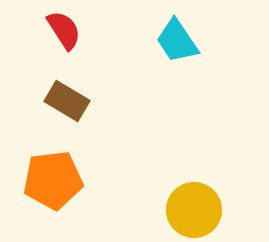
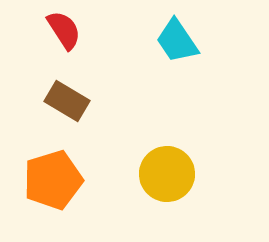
orange pentagon: rotated 10 degrees counterclockwise
yellow circle: moved 27 px left, 36 px up
